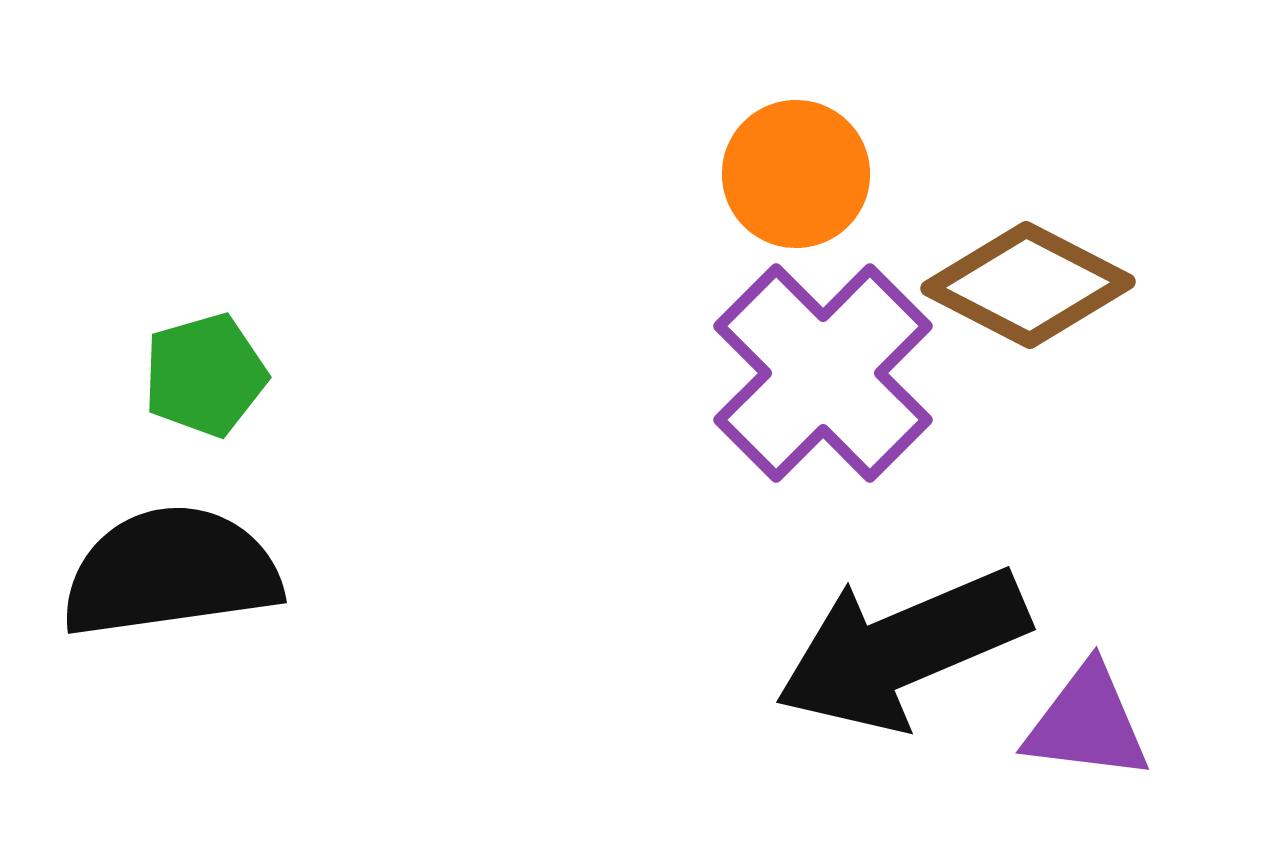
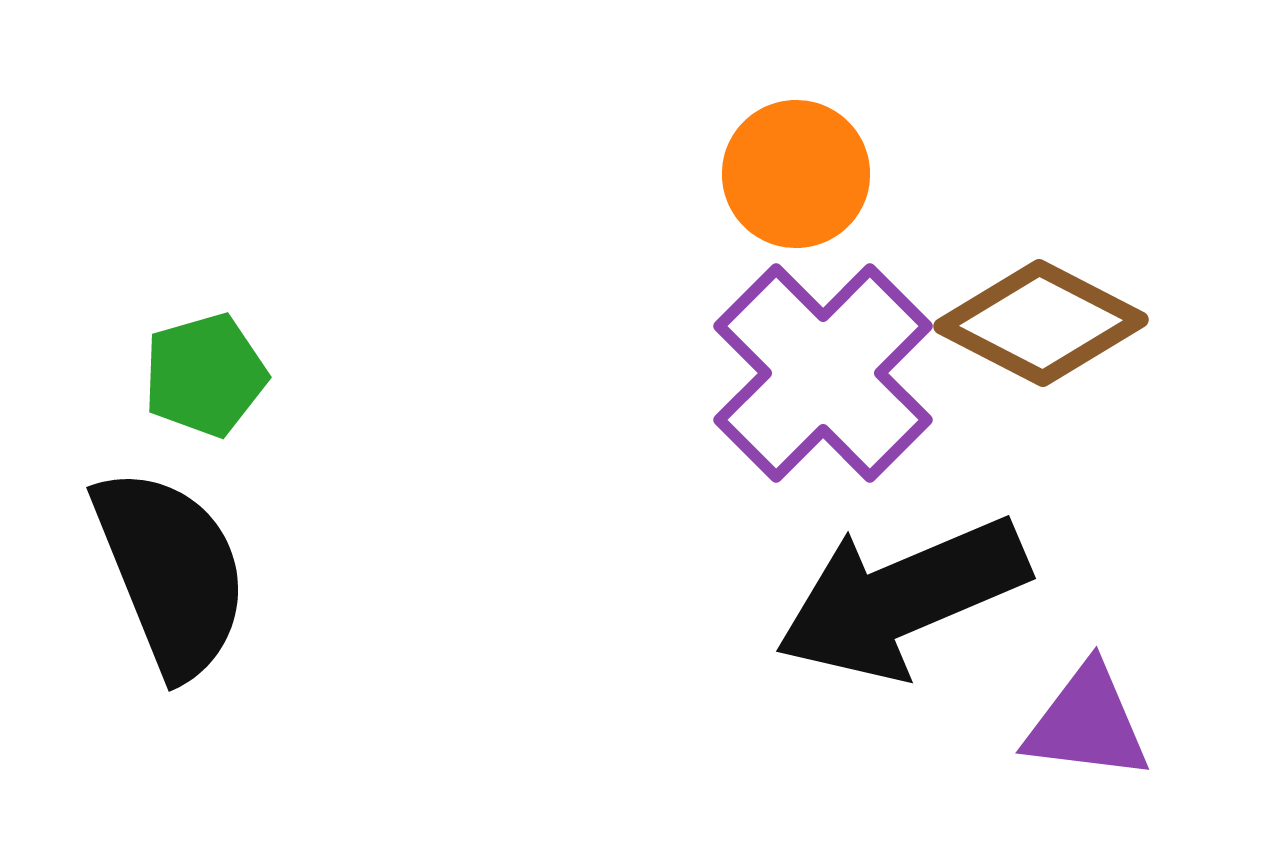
brown diamond: moved 13 px right, 38 px down
black semicircle: rotated 76 degrees clockwise
black arrow: moved 51 px up
